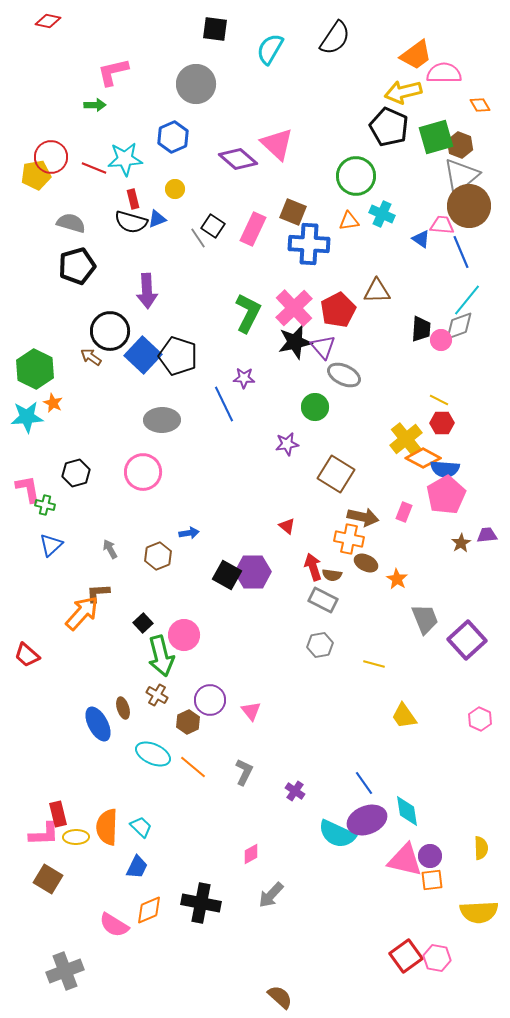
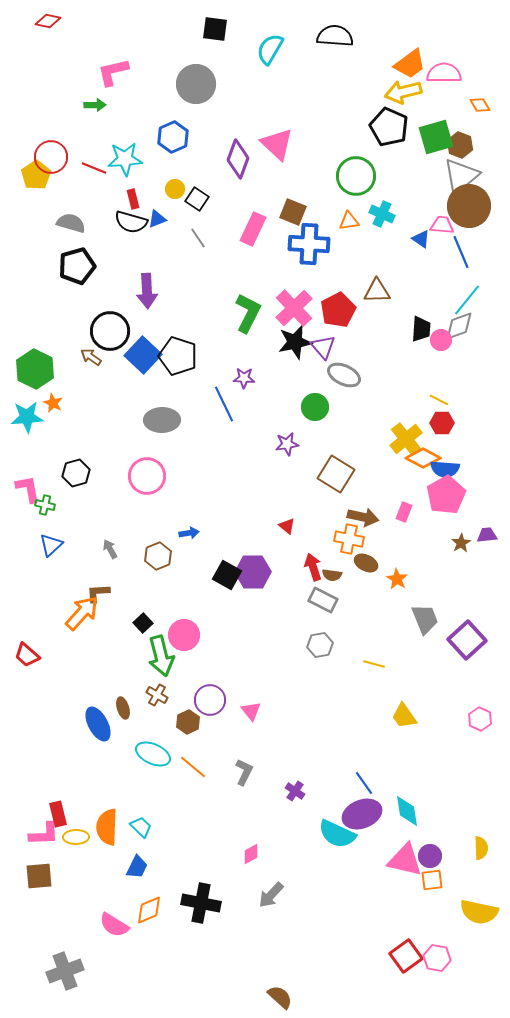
black semicircle at (335, 38): moved 2 px up; rotated 120 degrees counterclockwise
orange trapezoid at (416, 55): moved 6 px left, 9 px down
purple diamond at (238, 159): rotated 69 degrees clockwise
yellow pentagon at (36, 175): rotated 24 degrees counterclockwise
black square at (213, 226): moved 16 px left, 27 px up
pink circle at (143, 472): moved 4 px right, 4 px down
purple ellipse at (367, 820): moved 5 px left, 6 px up
brown square at (48, 879): moved 9 px left, 3 px up; rotated 36 degrees counterclockwise
yellow semicircle at (479, 912): rotated 15 degrees clockwise
